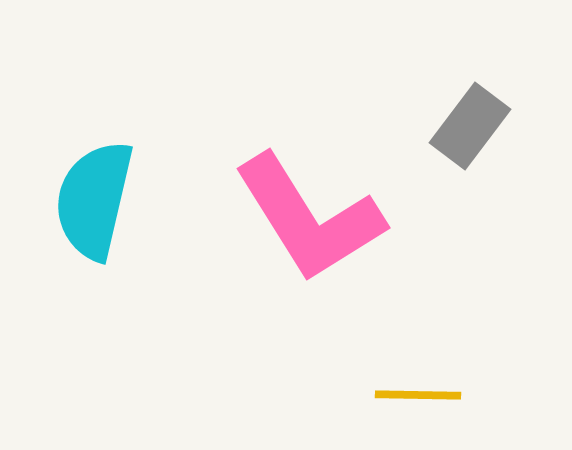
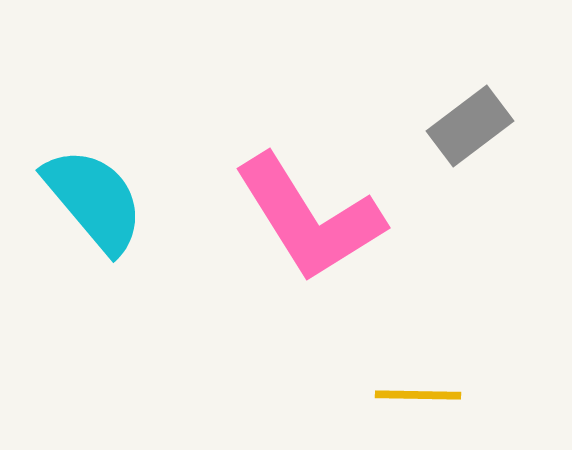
gray rectangle: rotated 16 degrees clockwise
cyan semicircle: rotated 127 degrees clockwise
